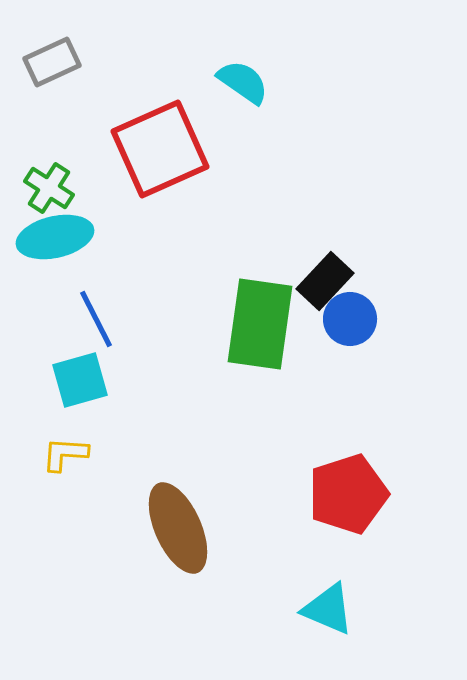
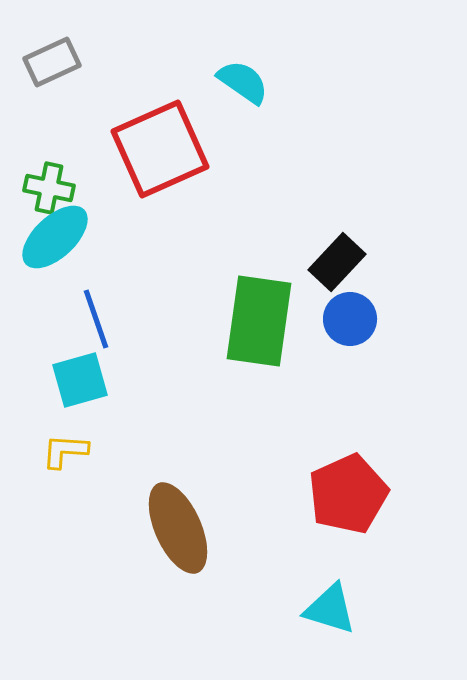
green cross: rotated 21 degrees counterclockwise
cyan ellipse: rotated 30 degrees counterclockwise
black rectangle: moved 12 px right, 19 px up
blue line: rotated 8 degrees clockwise
green rectangle: moved 1 px left, 3 px up
yellow L-shape: moved 3 px up
red pentagon: rotated 6 degrees counterclockwise
cyan triangle: moved 2 px right; rotated 6 degrees counterclockwise
